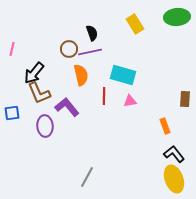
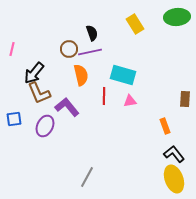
blue square: moved 2 px right, 6 px down
purple ellipse: rotated 30 degrees clockwise
